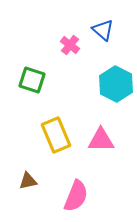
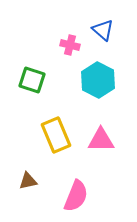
pink cross: rotated 24 degrees counterclockwise
cyan hexagon: moved 18 px left, 4 px up
